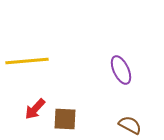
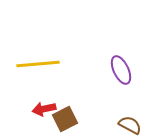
yellow line: moved 11 px right, 3 px down
red arrow: moved 9 px right; rotated 35 degrees clockwise
brown square: rotated 30 degrees counterclockwise
